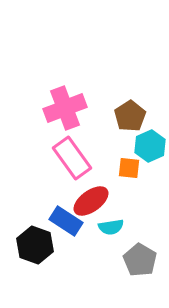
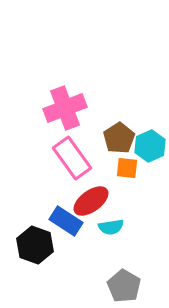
brown pentagon: moved 11 px left, 22 px down
orange square: moved 2 px left
gray pentagon: moved 16 px left, 26 px down
